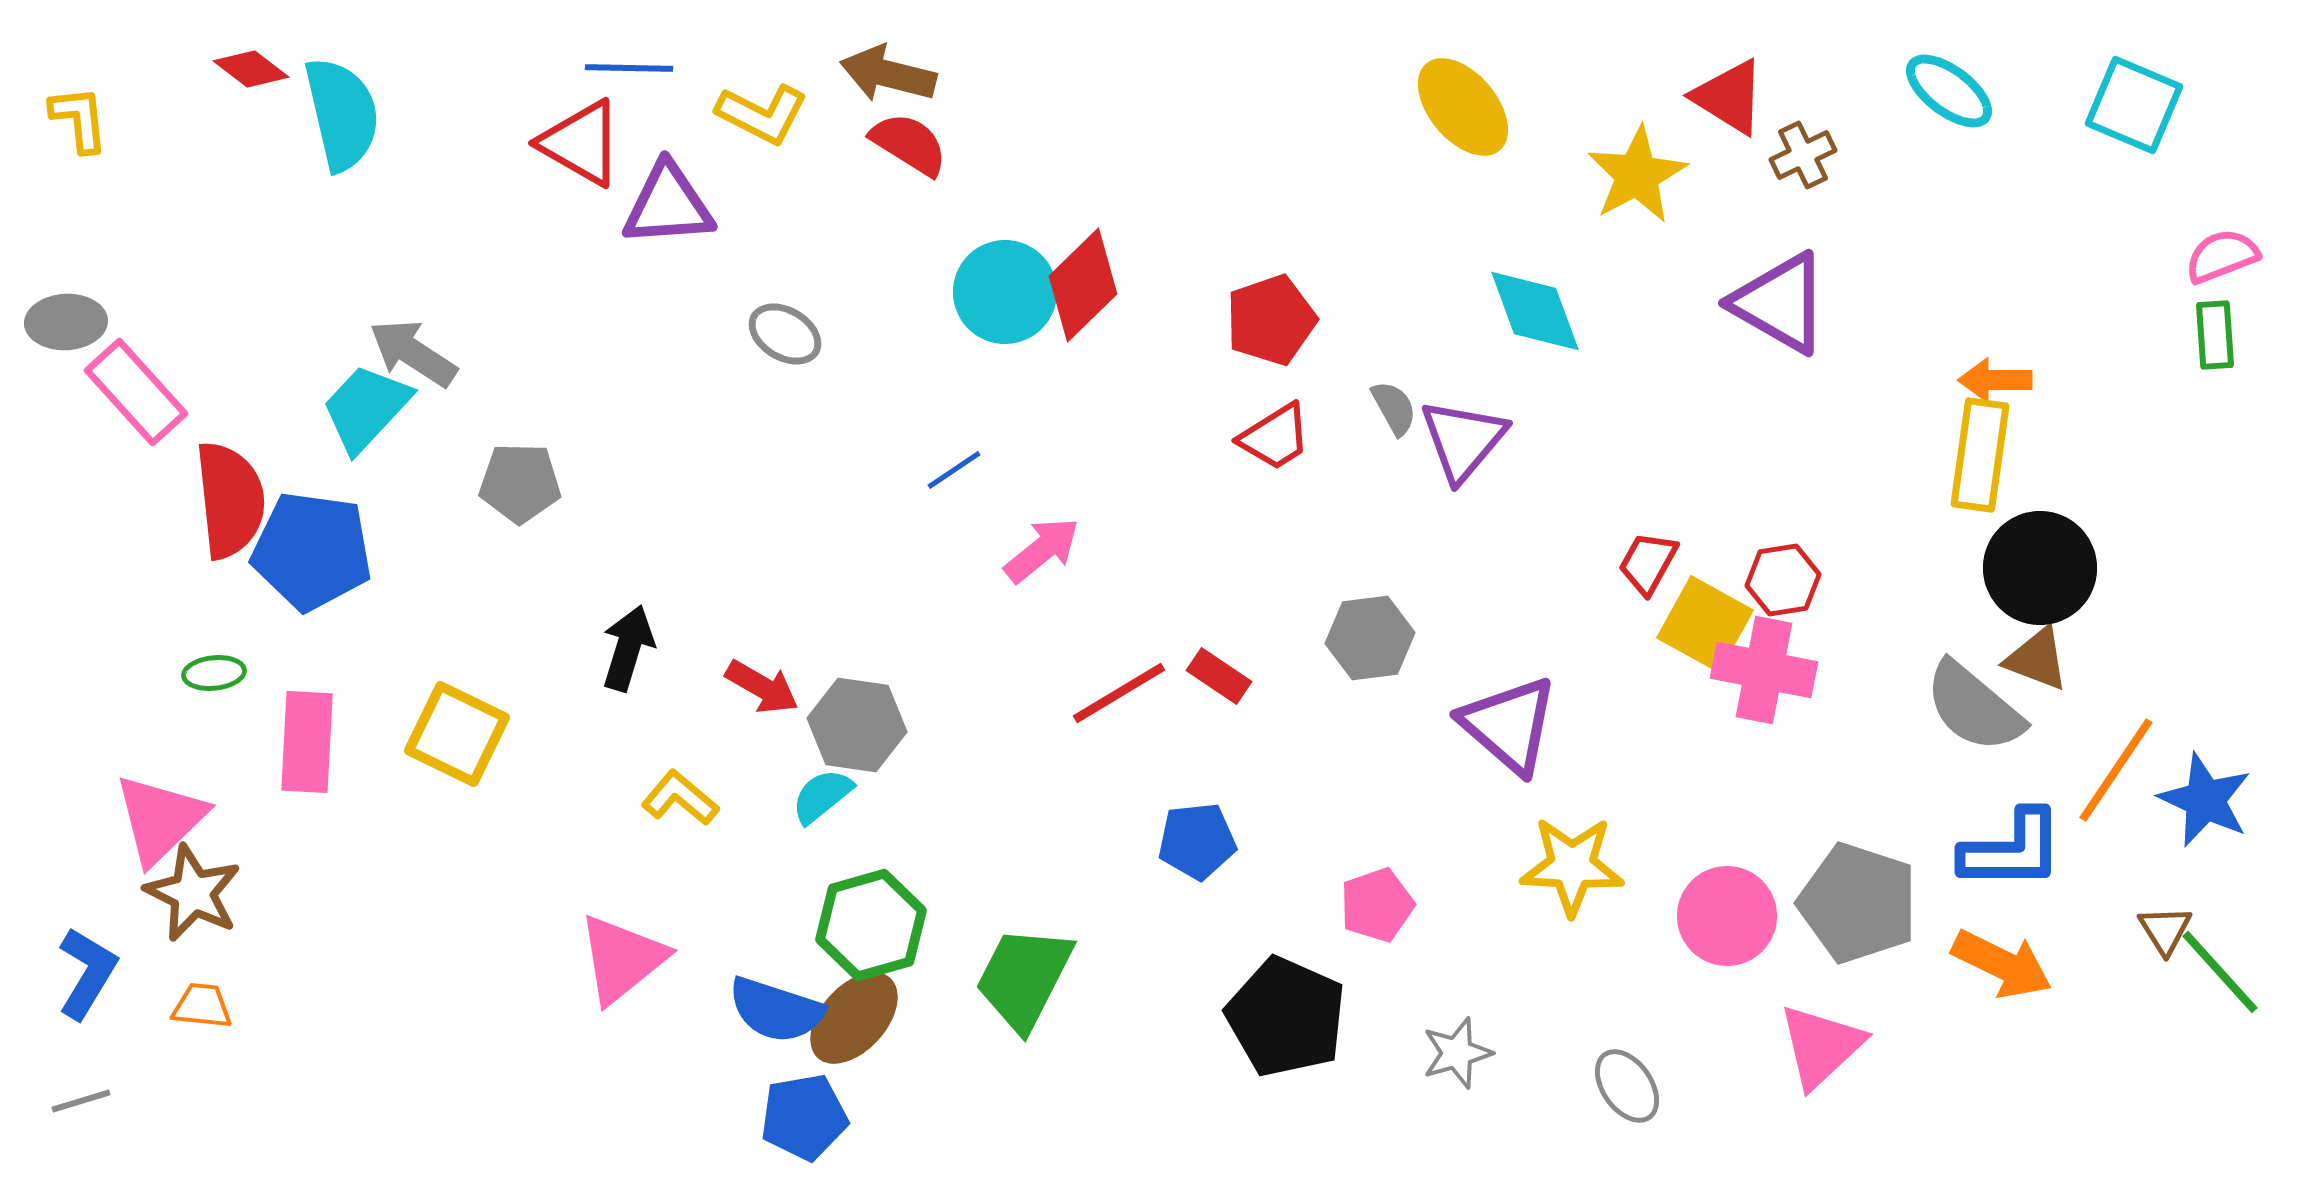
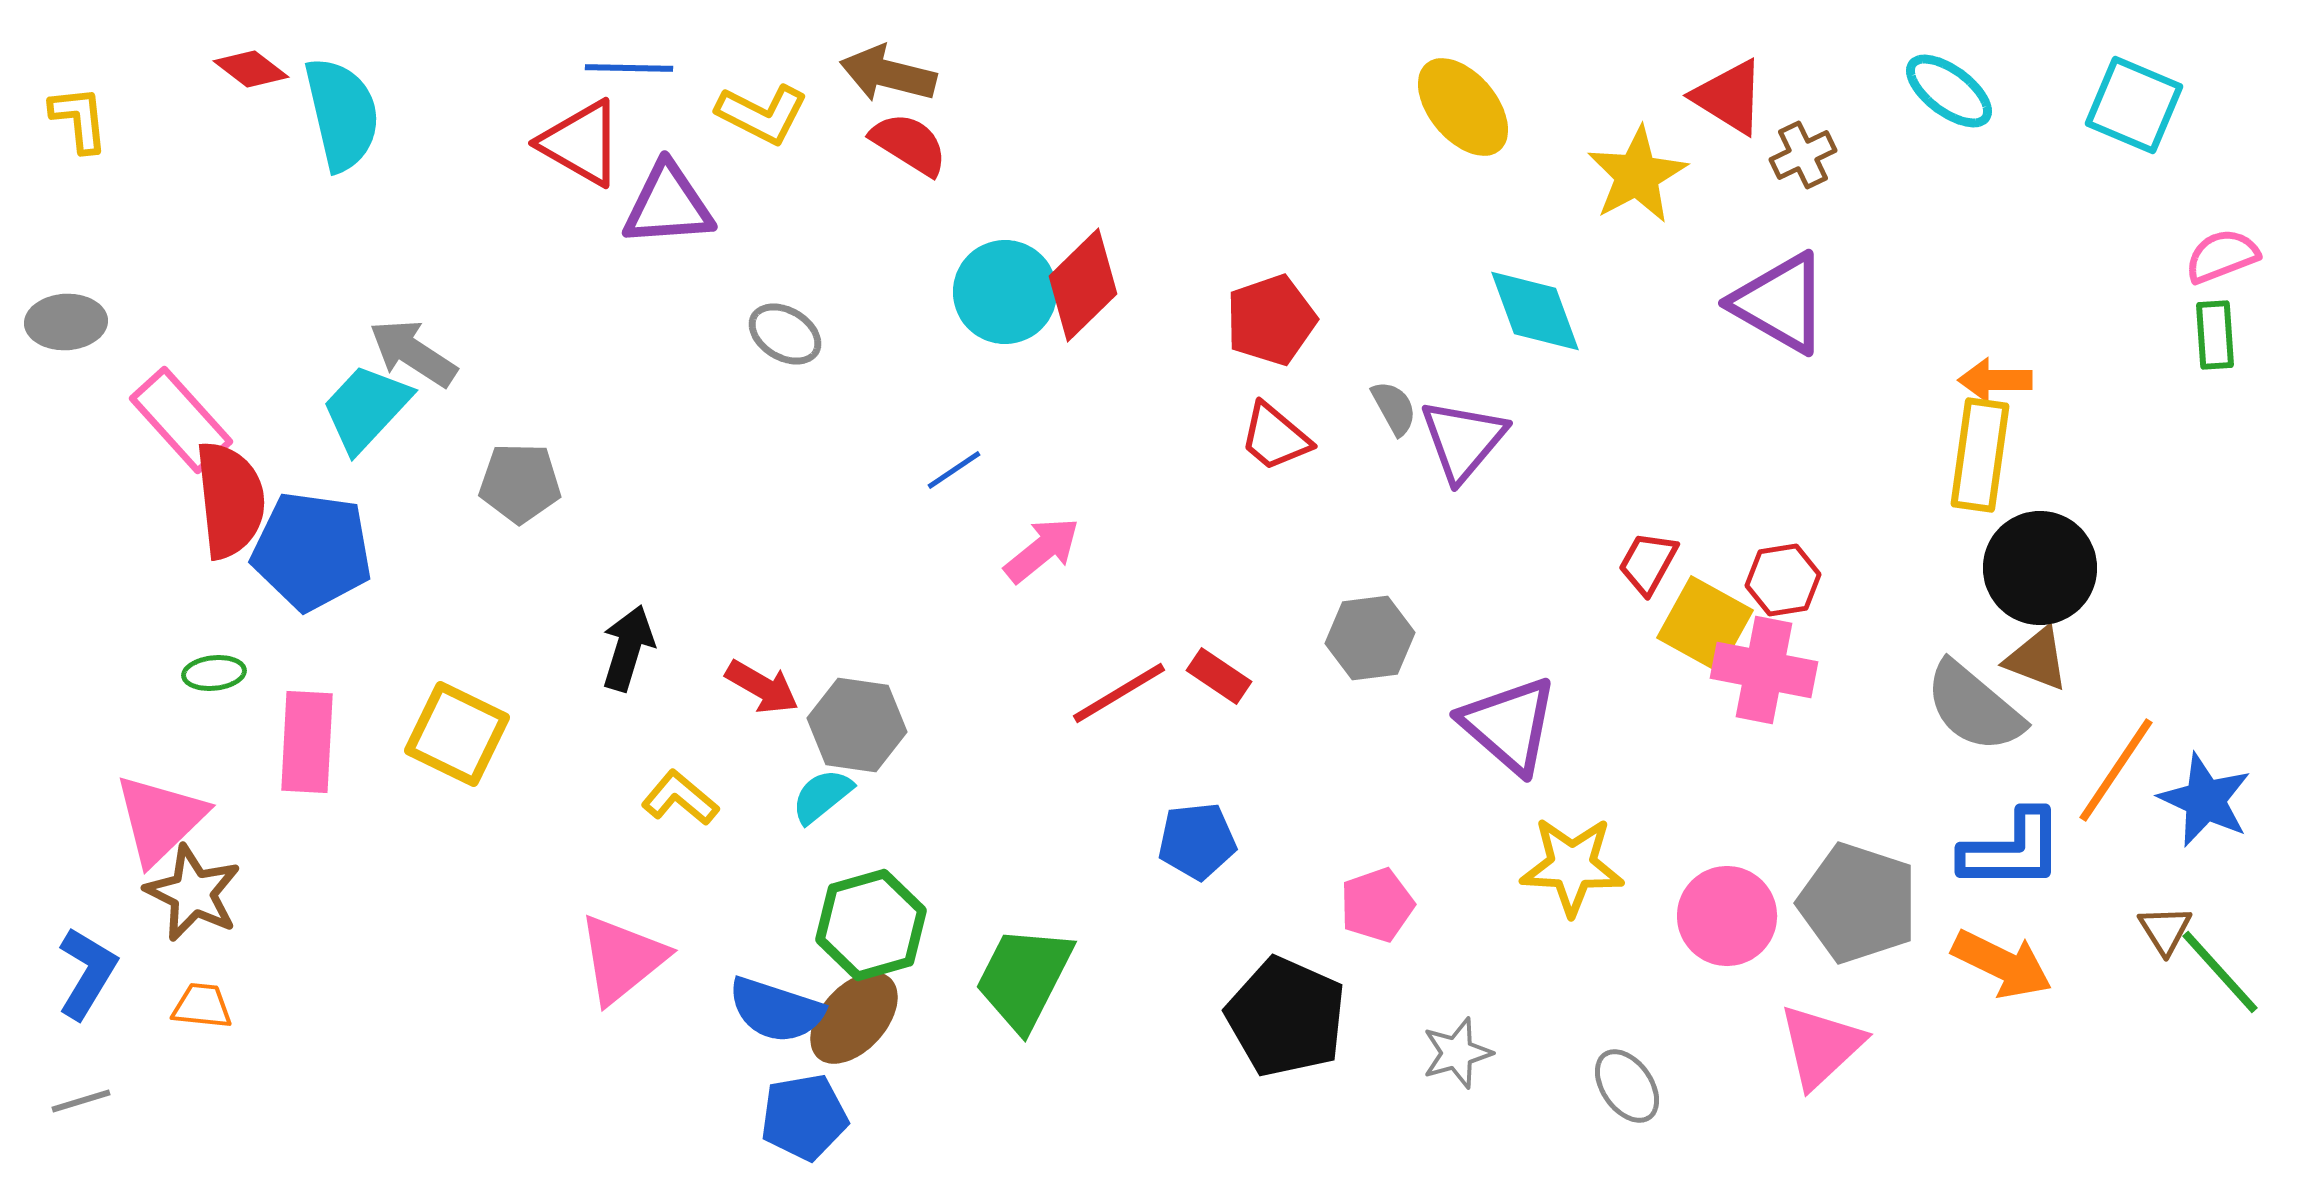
pink rectangle at (136, 392): moved 45 px right, 28 px down
red trapezoid at (1275, 437): rotated 72 degrees clockwise
